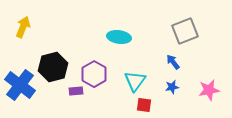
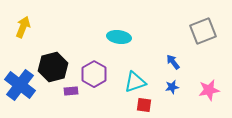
gray square: moved 18 px right
cyan triangle: moved 1 px down; rotated 35 degrees clockwise
purple rectangle: moved 5 px left
